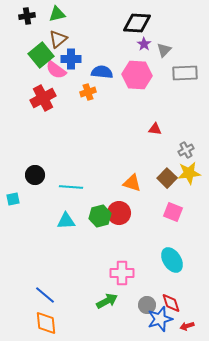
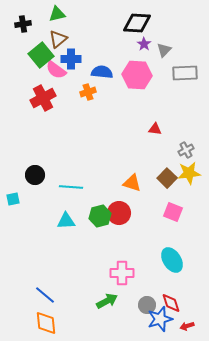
black cross: moved 4 px left, 8 px down
